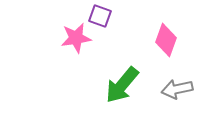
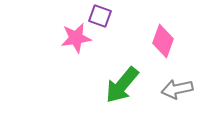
pink diamond: moved 3 px left, 1 px down
